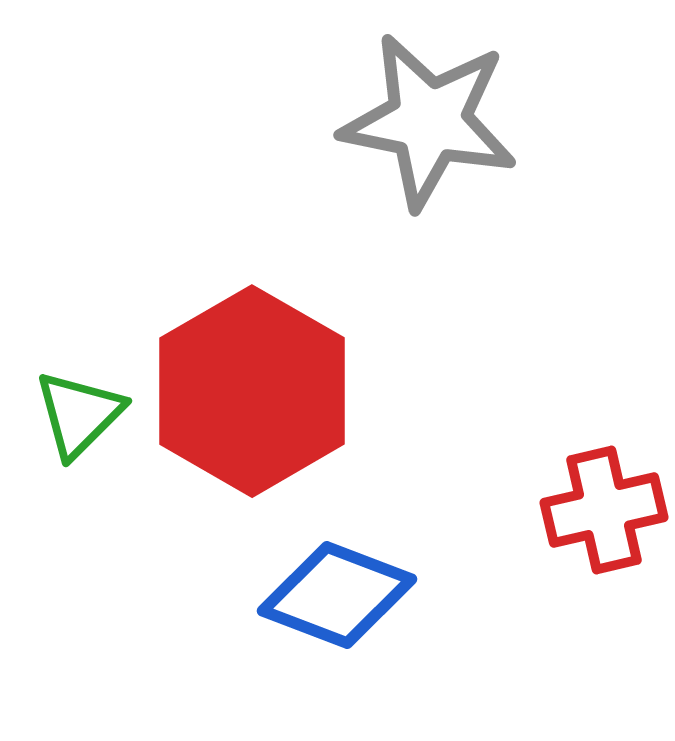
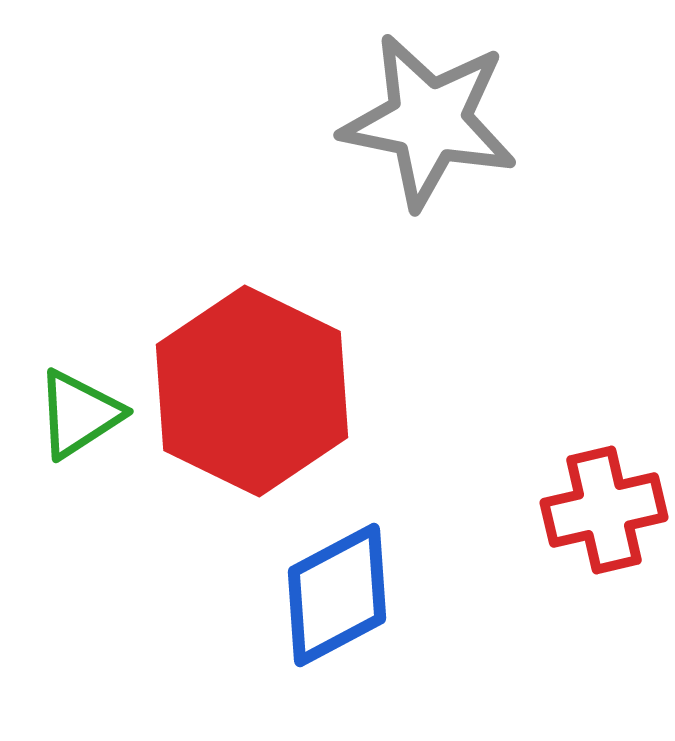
red hexagon: rotated 4 degrees counterclockwise
green triangle: rotated 12 degrees clockwise
blue diamond: rotated 49 degrees counterclockwise
